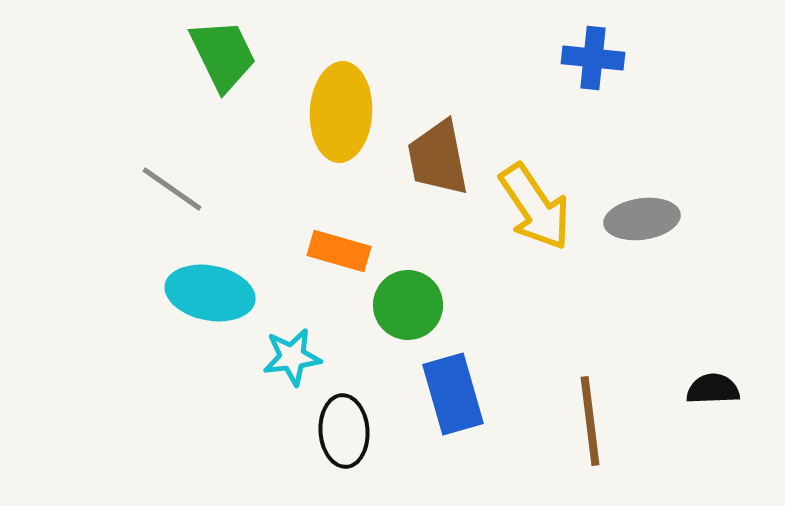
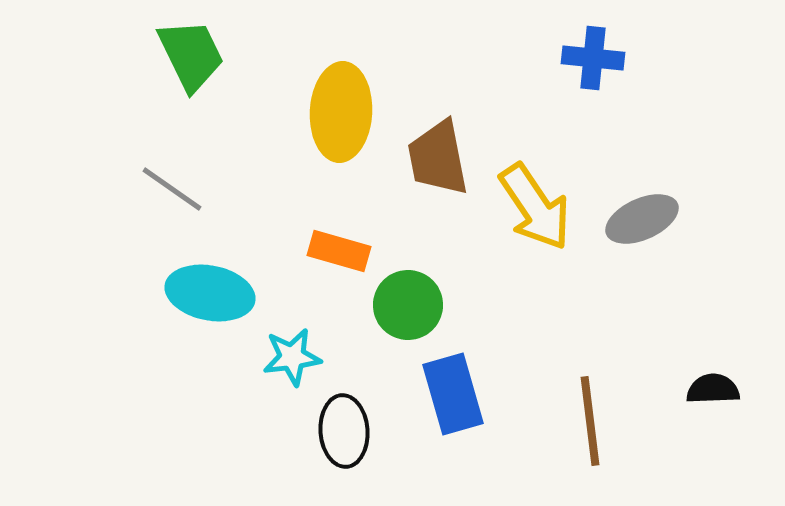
green trapezoid: moved 32 px left
gray ellipse: rotated 16 degrees counterclockwise
